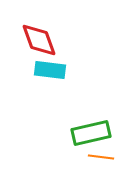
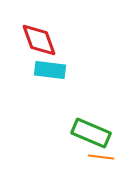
green rectangle: rotated 36 degrees clockwise
